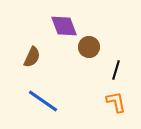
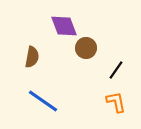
brown circle: moved 3 px left, 1 px down
brown semicircle: rotated 15 degrees counterclockwise
black line: rotated 18 degrees clockwise
